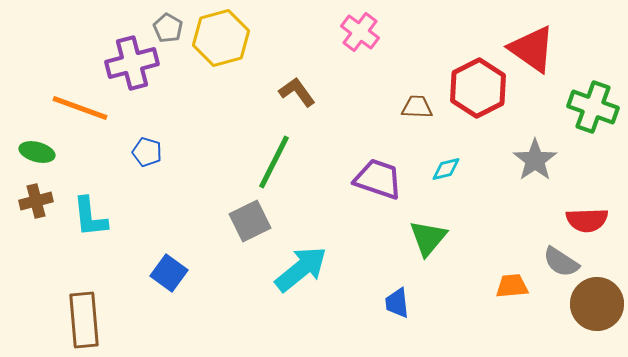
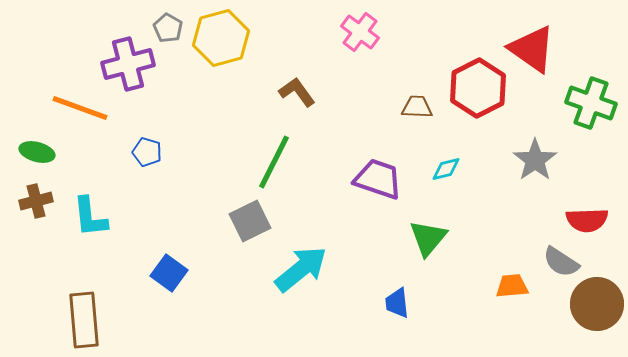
purple cross: moved 4 px left, 1 px down
green cross: moved 2 px left, 4 px up
